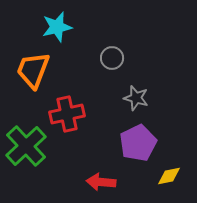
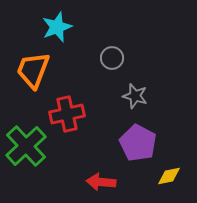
cyan star: rotated 8 degrees counterclockwise
gray star: moved 1 px left, 2 px up
purple pentagon: rotated 18 degrees counterclockwise
